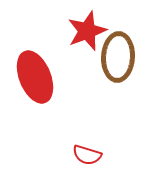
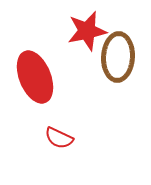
red star: rotated 9 degrees clockwise
red semicircle: moved 28 px left, 17 px up; rotated 8 degrees clockwise
